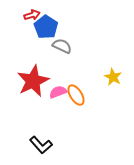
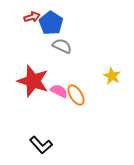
red arrow: moved 2 px down
blue pentagon: moved 5 px right, 4 px up
yellow star: moved 1 px left, 1 px up
red star: rotated 28 degrees counterclockwise
pink semicircle: moved 1 px right, 1 px up; rotated 48 degrees clockwise
